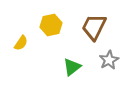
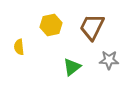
brown trapezoid: moved 2 px left
yellow semicircle: moved 2 px left, 4 px down; rotated 140 degrees clockwise
gray star: rotated 30 degrees clockwise
